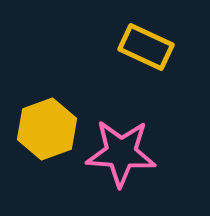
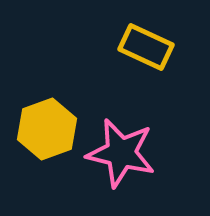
pink star: rotated 10 degrees clockwise
